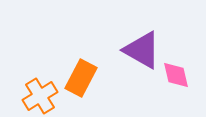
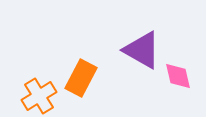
pink diamond: moved 2 px right, 1 px down
orange cross: moved 1 px left
